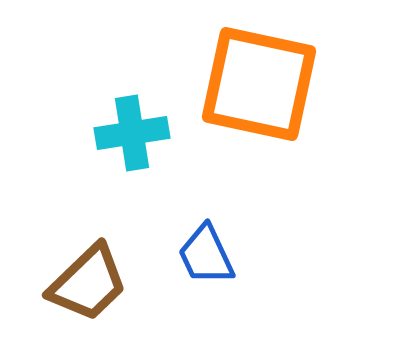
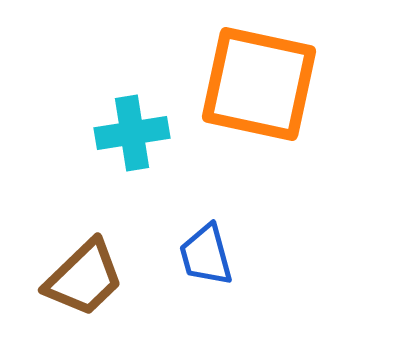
blue trapezoid: rotated 10 degrees clockwise
brown trapezoid: moved 4 px left, 5 px up
